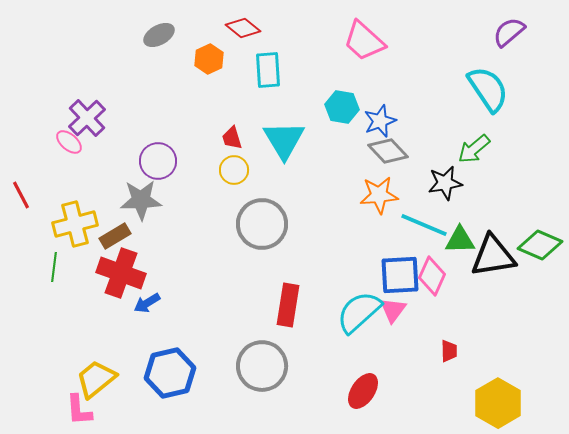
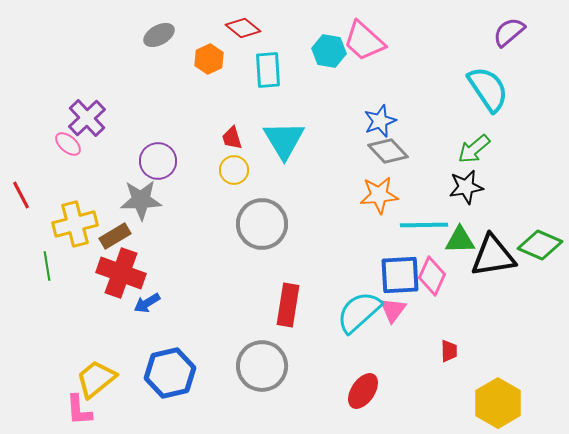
cyan hexagon at (342, 107): moved 13 px left, 56 px up
pink ellipse at (69, 142): moved 1 px left, 2 px down
black star at (445, 183): moved 21 px right, 4 px down
cyan line at (424, 225): rotated 24 degrees counterclockwise
green line at (54, 267): moved 7 px left, 1 px up; rotated 16 degrees counterclockwise
